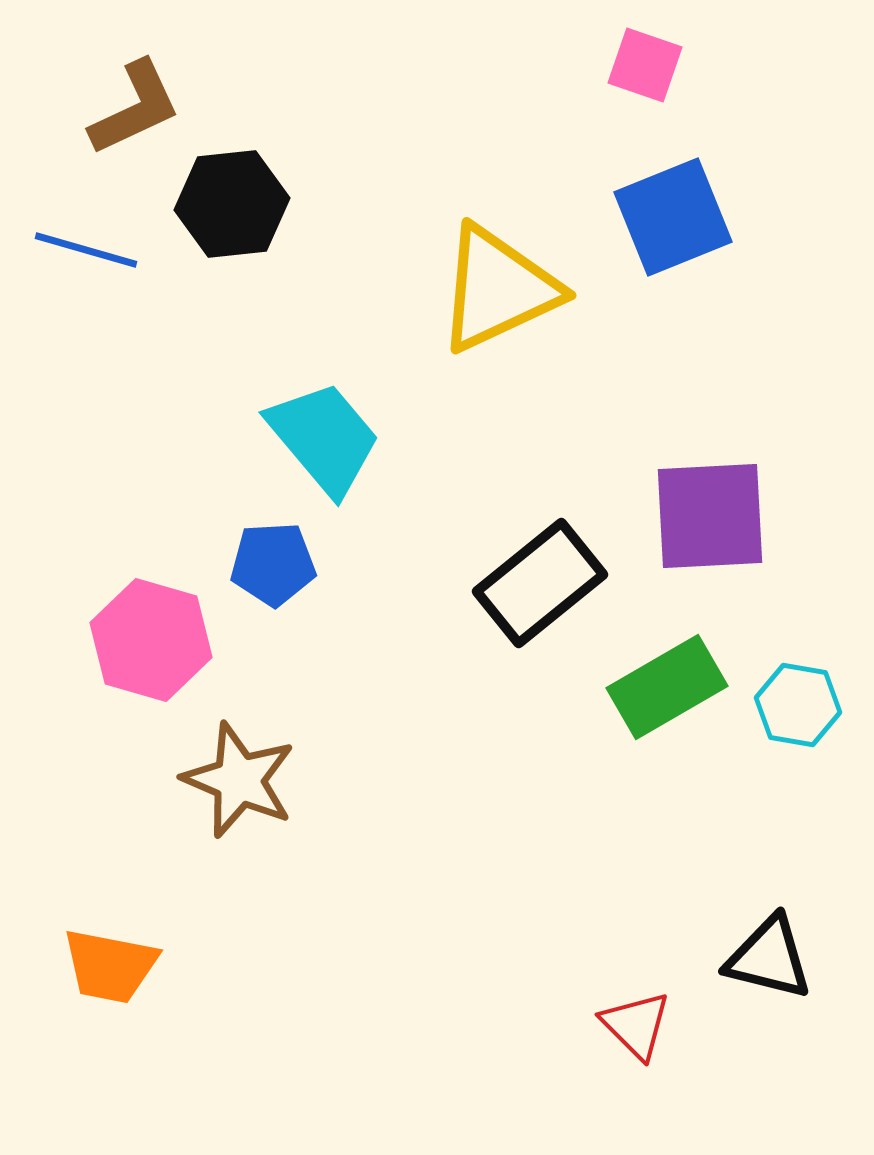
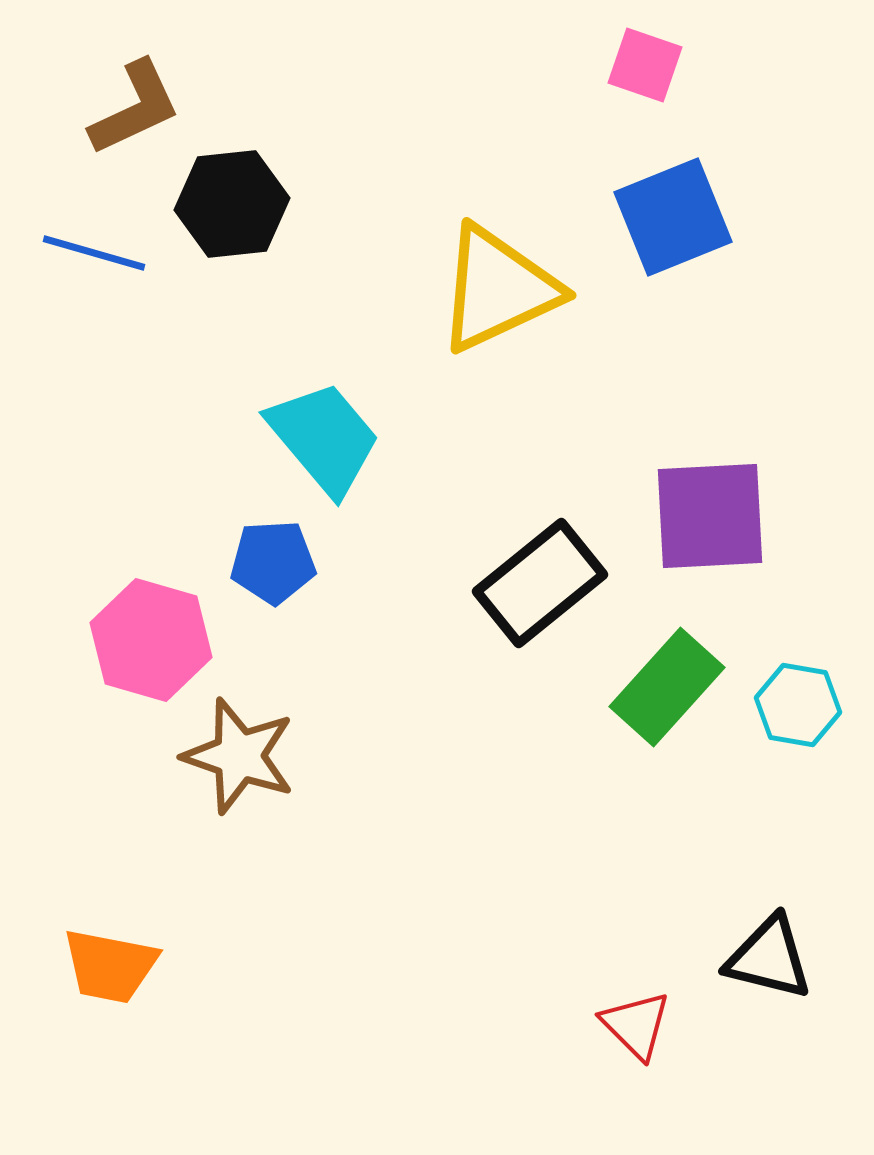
blue line: moved 8 px right, 3 px down
blue pentagon: moved 2 px up
green rectangle: rotated 18 degrees counterclockwise
brown star: moved 24 px up; rotated 4 degrees counterclockwise
